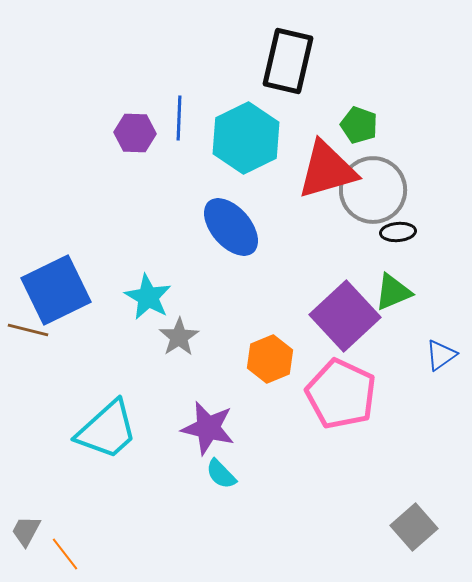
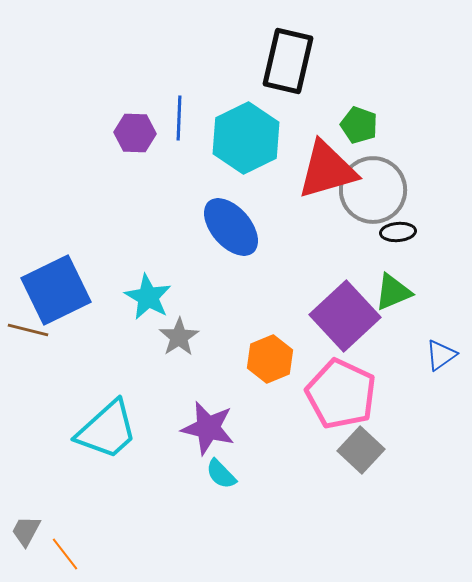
gray square: moved 53 px left, 77 px up; rotated 6 degrees counterclockwise
